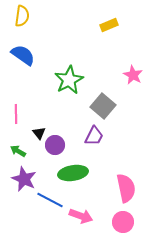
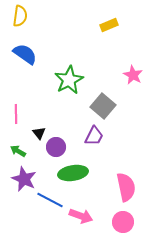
yellow semicircle: moved 2 px left
blue semicircle: moved 2 px right, 1 px up
purple circle: moved 1 px right, 2 px down
pink semicircle: moved 1 px up
